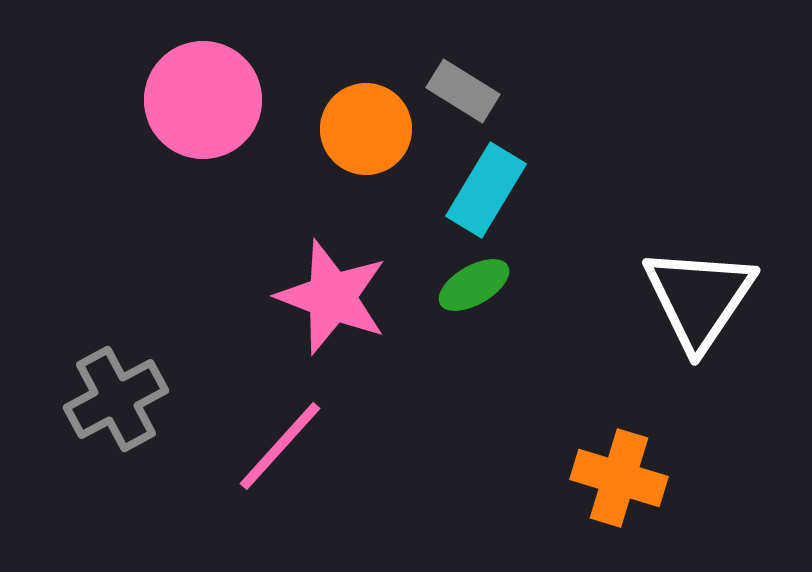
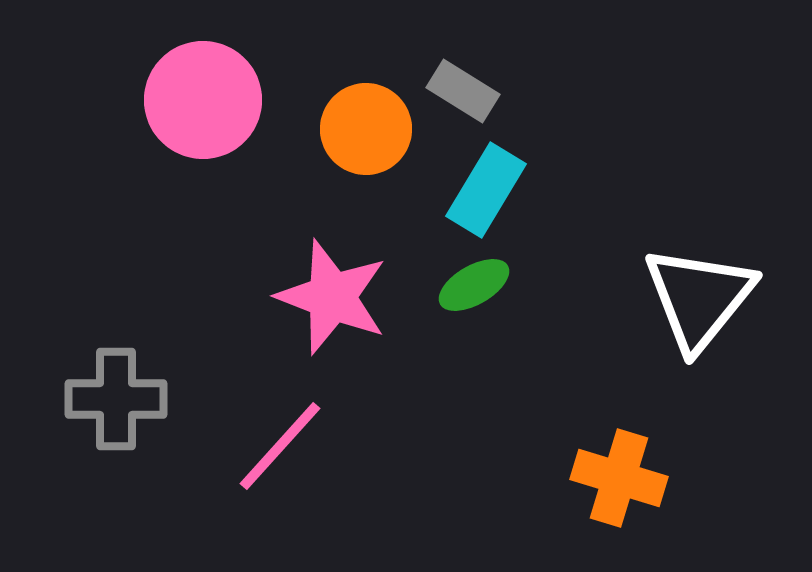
white triangle: rotated 5 degrees clockwise
gray cross: rotated 28 degrees clockwise
